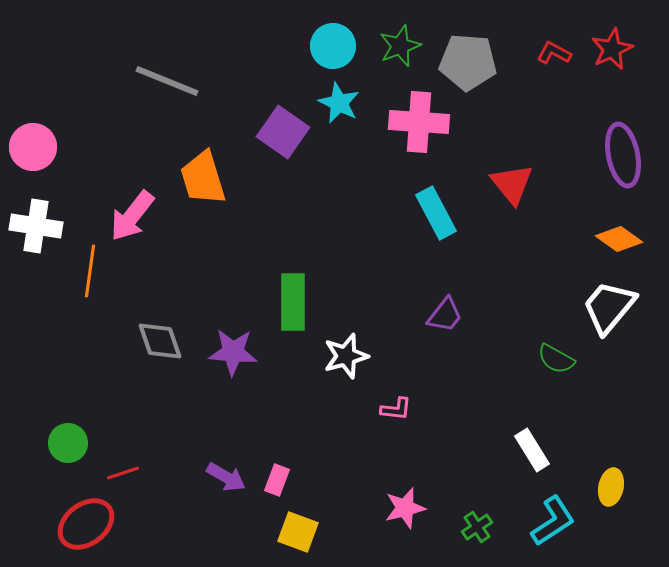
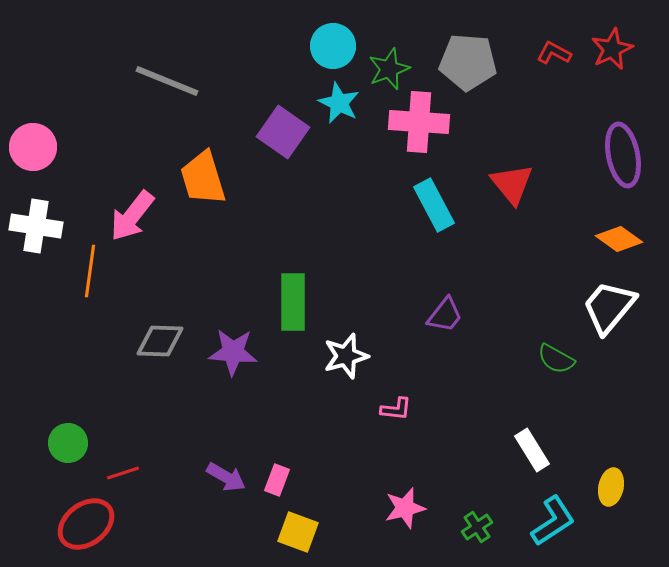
green star: moved 11 px left, 23 px down
cyan rectangle: moved 2 px left, 8 px up
gray diamond: rotated 69 degrees counterclockwise
